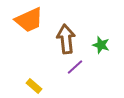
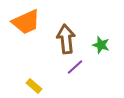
orange trapezoid: moved 3 px left, 2 px down
